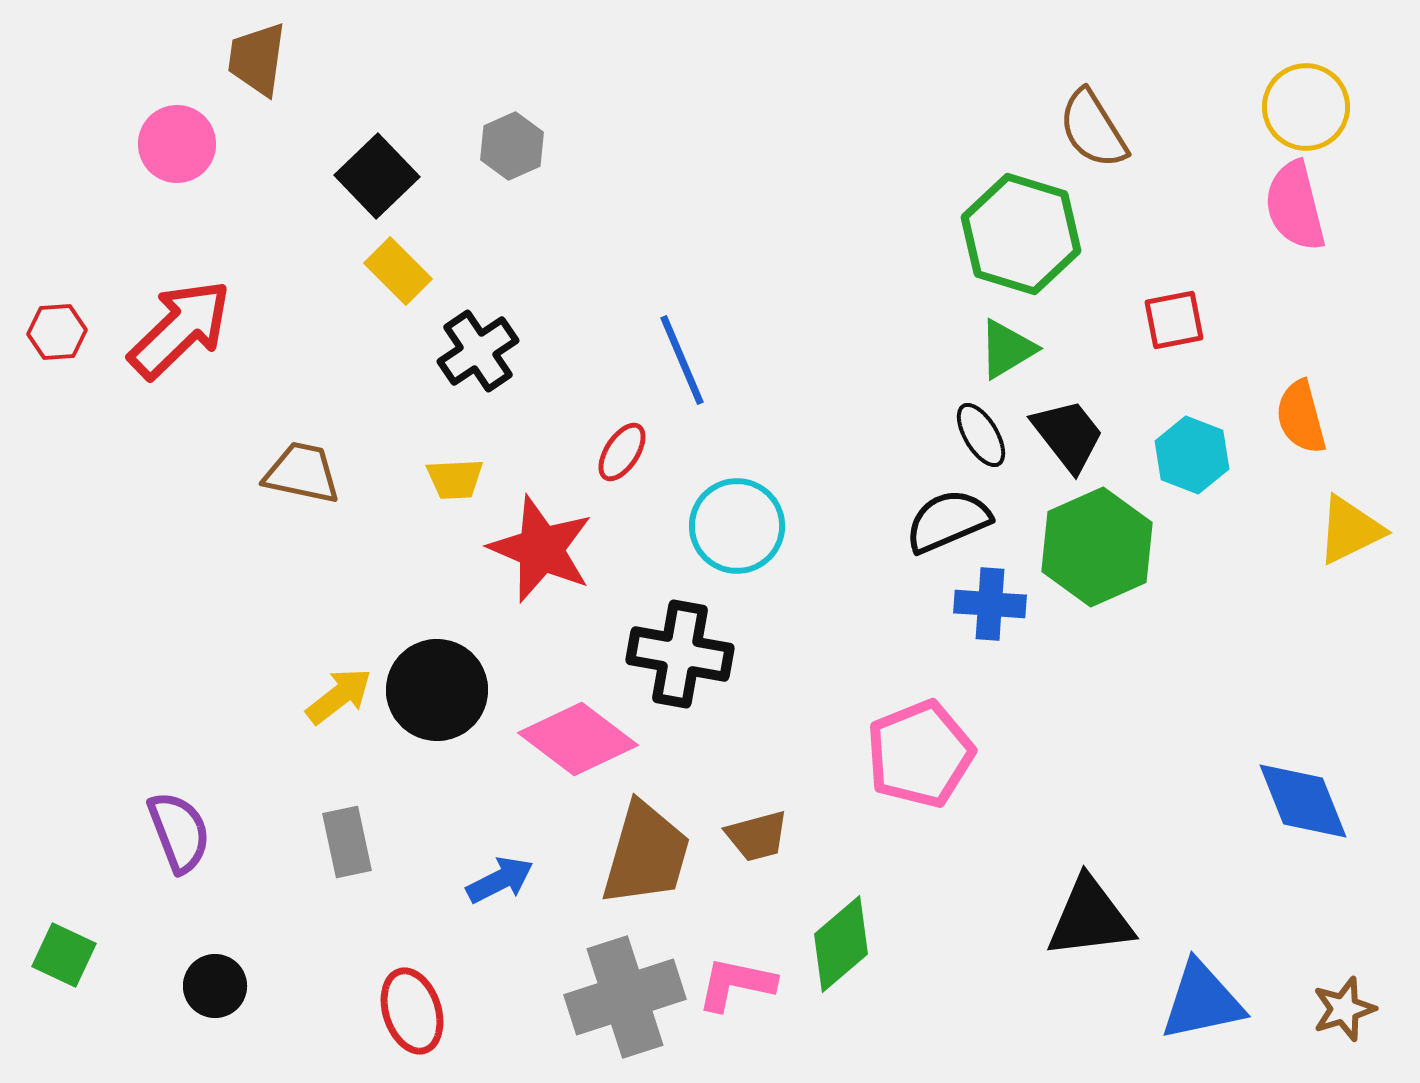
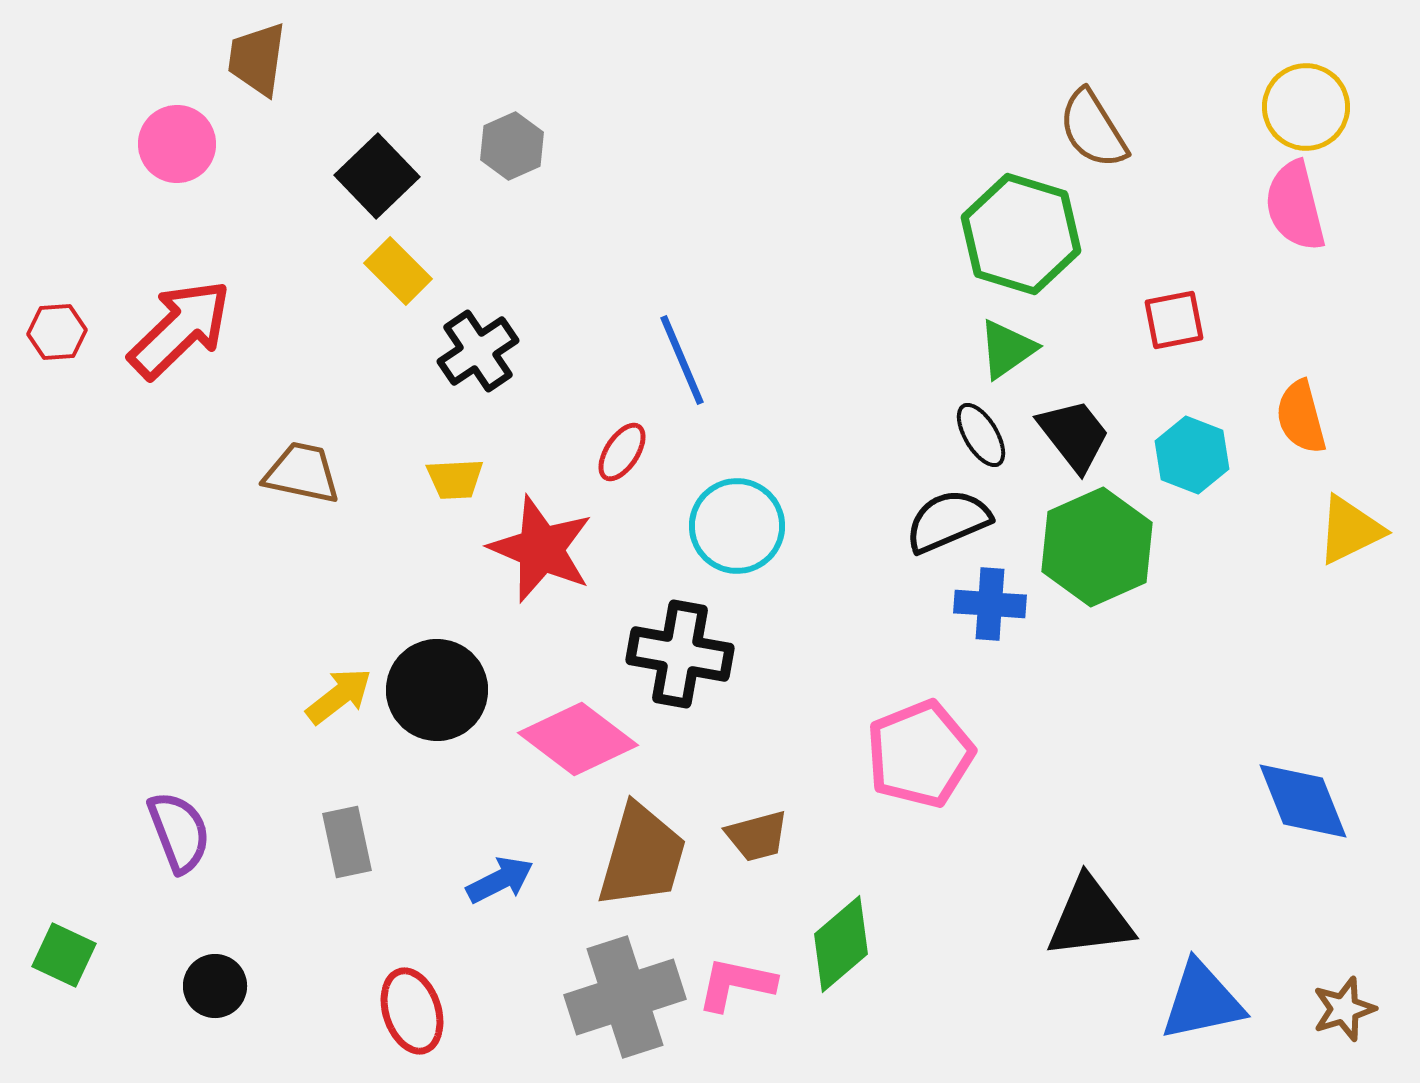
green triangle at (1007, 349): rotated 4 degrees counterclockwise
black trapezoid at (1068, 435): moved 6 px right
brown trapezoid at (646, 854): moved 4 px left, 2 px down
